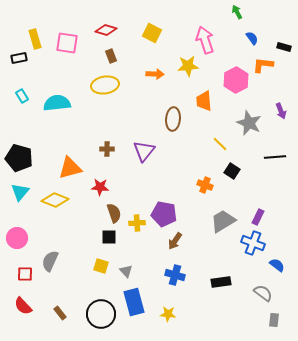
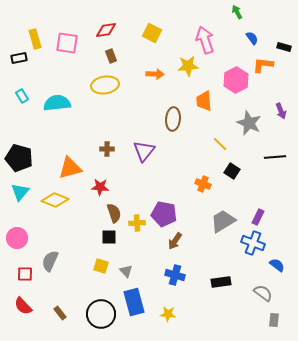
red diamond at (106, 30): rotated 25 degrees counterclockwise
orange cross at (205, 185): moved 2 px left, 1 px up
